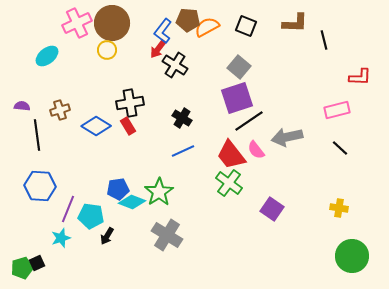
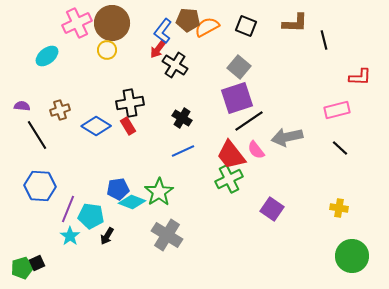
black line at (37, 135): rotated 24 degrees counterclockwise
green cross at (229, 183): moved 4 px up; rotated 28 degrees clockwise
cyan star at (61, 238): moved 9 px right, 2 px up; rotated 18 degrees counterclockwise
